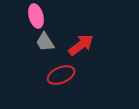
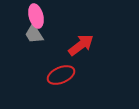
gray trapezoid: moved 11 px left, 8 px up
